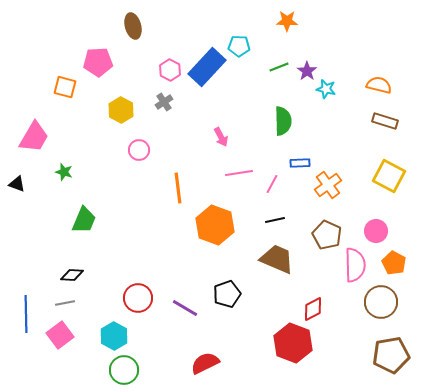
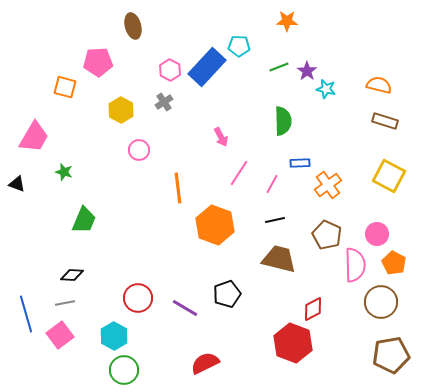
pink line at (239, 173): rotated 48 degrees counterclockwise
pink circle at (376, 231): moved 1 px right, 3 px down
brown trapezoid at (277, 259): moved 2 px right; rotated 9 degrees counterclockwise
blue line at (26, 314): rotated 15 degrees counterclockwise
